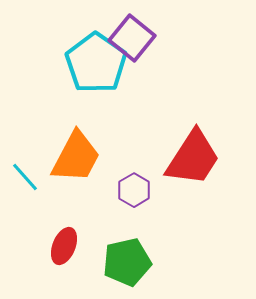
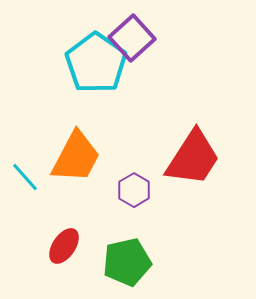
purple square: rotated 9 degrees clockwise
red ellipse: rotated 12 degrees clockwise
